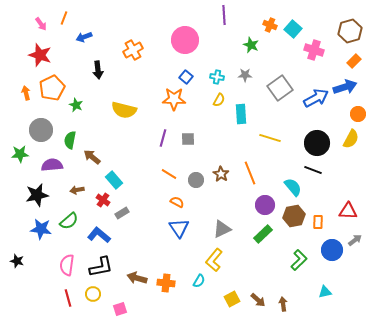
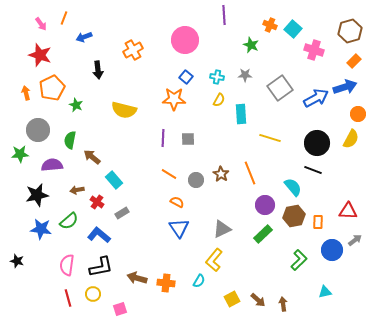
gray circle at (41, 130): moved 3 px left
purple line at (163, 138): rotated 12 degrees counterclockwise
red cross at (103, 200): moved 6 px left, 2 px down
